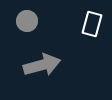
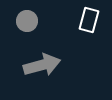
white rectangle: moved 3 px left, 4 px up
